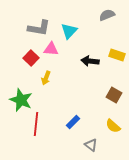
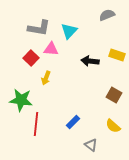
green star: rotated 15 degrees counterclockwise
